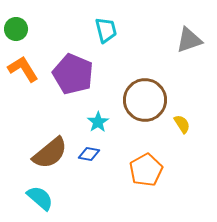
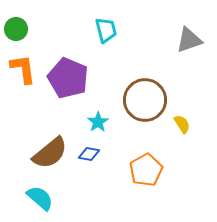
orange L-shape: rotated 24 degrees clockwise
purple pentagon: moved 5 px left, 4 px down
